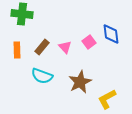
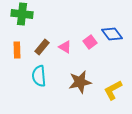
blue diamond: moved 1 px right; rotated 30 degrees counterclockwise
pink square: moved 1 px right
pink triangle: rotated 16 degrees counterclockwise
cyan semicircle: moved 3 px left; rotated 65 degrees clockwise
brown star: rotated 15 degrees clockwise
yellow L-shape: moved 6 px right, 9 px up
